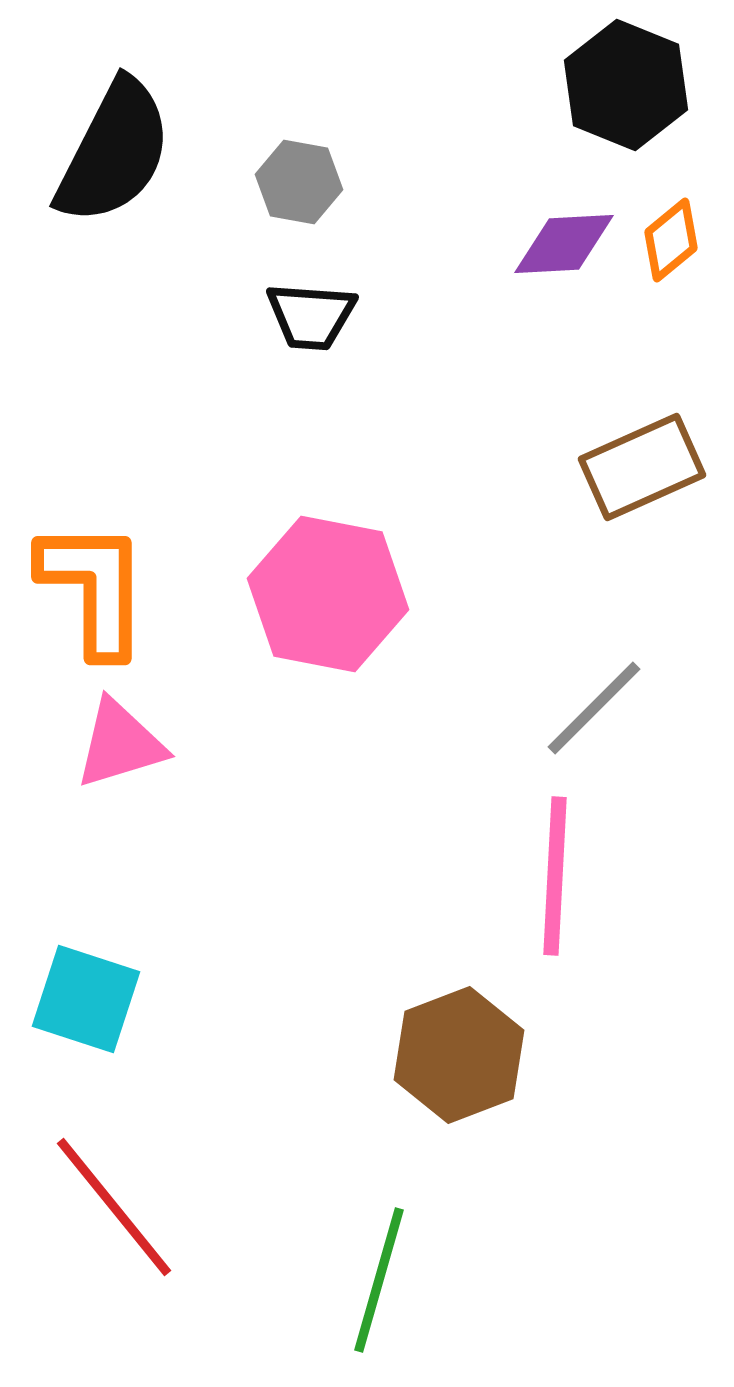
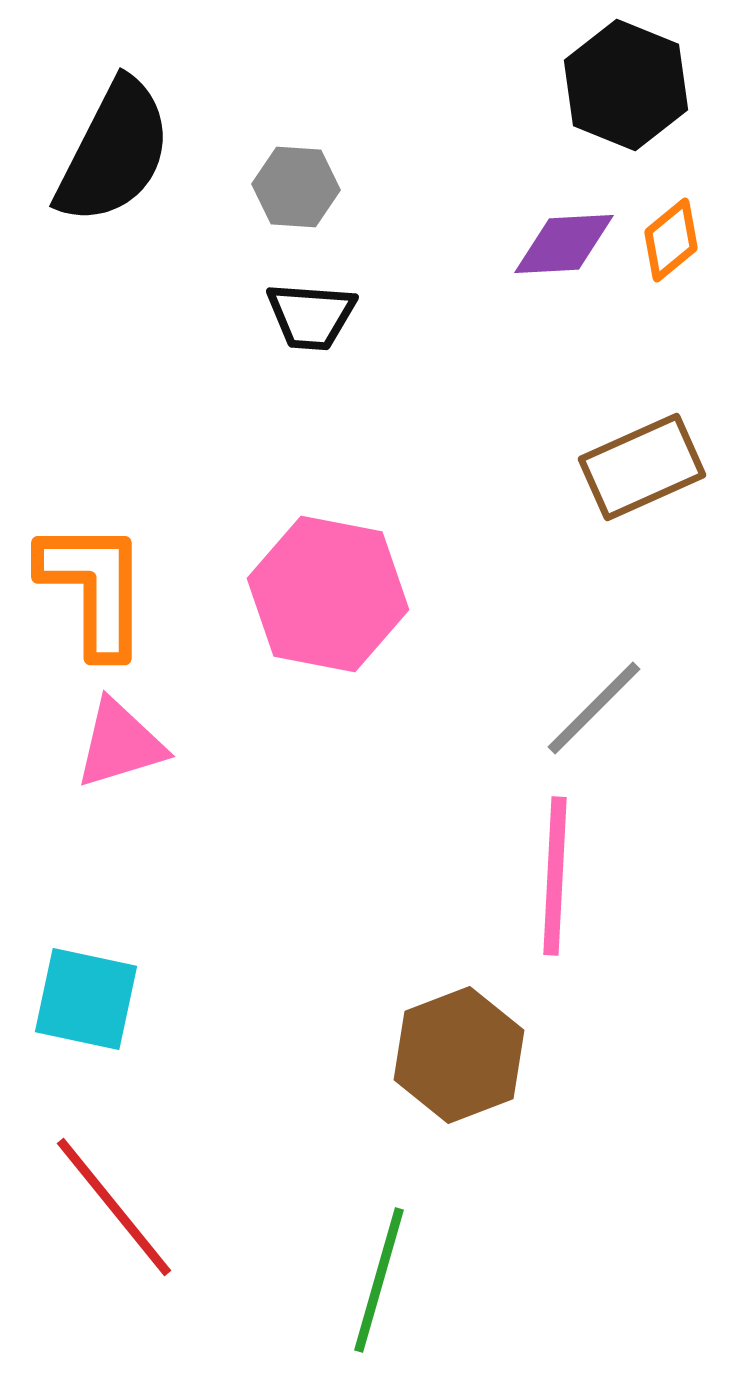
gray hexagon: moved 3 px left, 5 px down; rotated 6 degrees counterclockwise
cyan square: rotated 6 degrees counterclockwise
